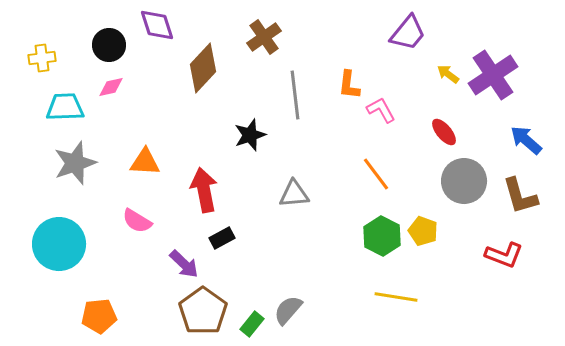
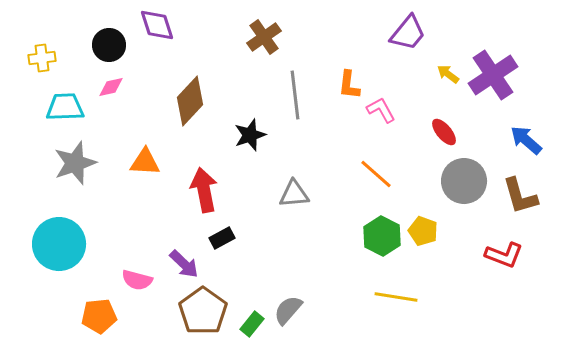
brown diamond: moved 13 px left, 33 px down
orange line: rotated 12 degrees counterclockwise
pink semicircle: moved 59 px down; rotated 16 degrees counterclockwise
